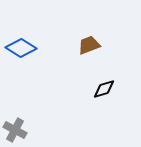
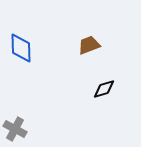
blue diamond: rotated 56 degrees clockwise
gray cross: moved 1 px up
